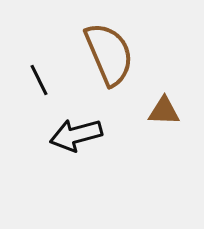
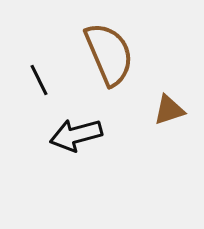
brown triangle: moved 5 px right, 1 px up; rotated 20 degrees counterclockwise
